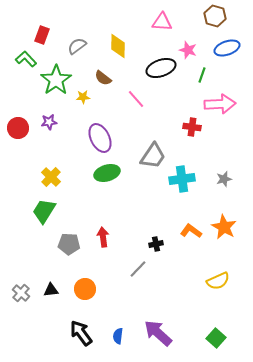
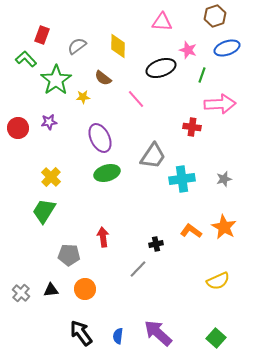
brown hexagon: rotated 25 degrees clockwise
gray pentagon: moved 11 px down
